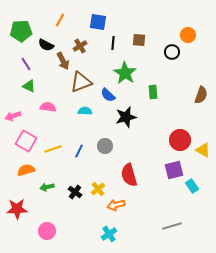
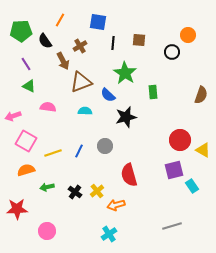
black semicircle: moved 1 px left, 4 px up; rotated 28 degrees clockwise
yellow line: moved 4 px down
yellow cross: moved 1 px left, 2 px down
